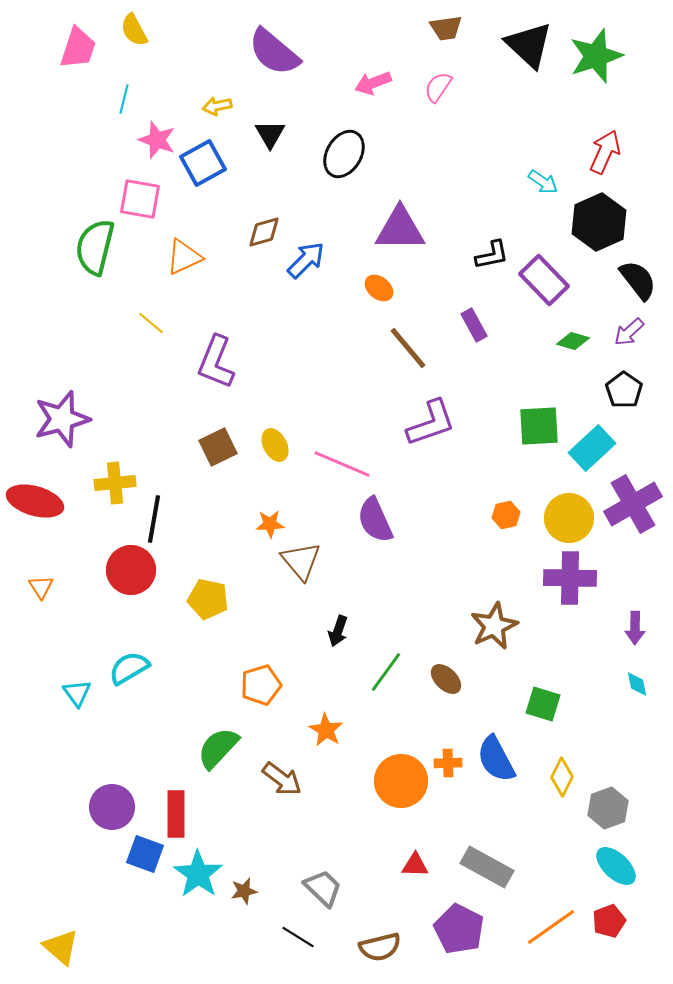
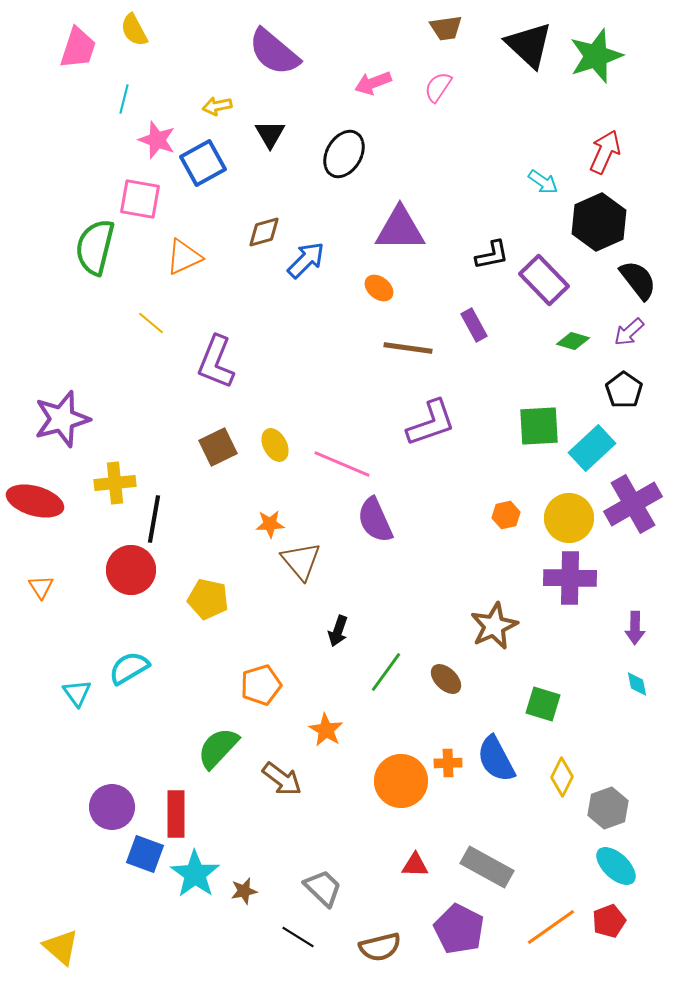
brown line at (408, 348): rotated 42 degrees counterclockwise
cyan star at (198, 874): moved 3 px left
